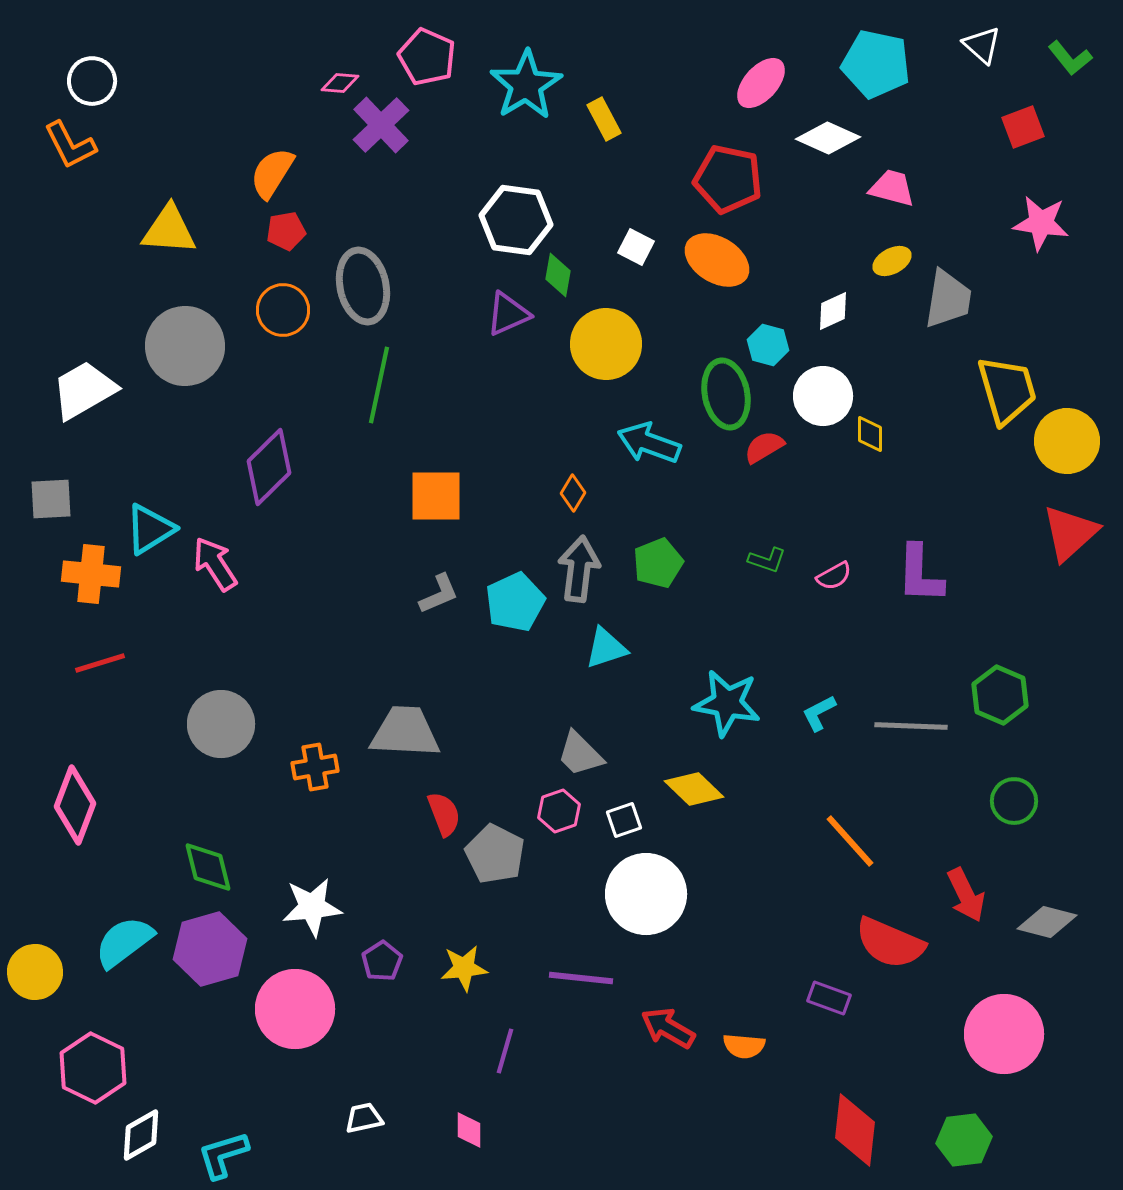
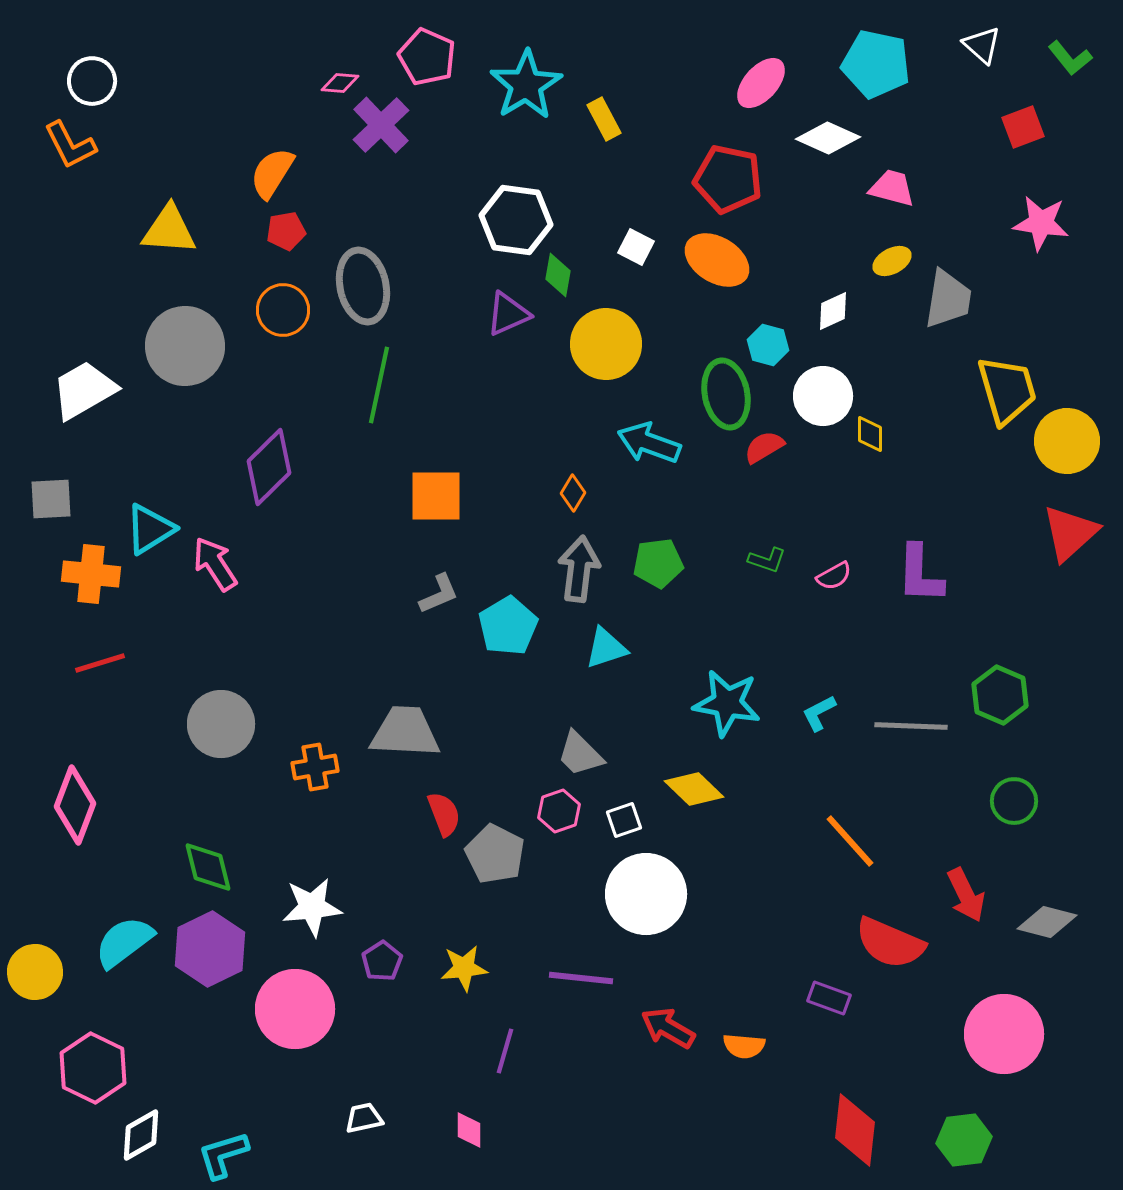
green pentagon at (658, 563): rotated 15 degrees clockwise
cyan pentagon at (515, 602): moved 7 px left, 24 px down; rotated 6 degrees counterclockwise
purple hexagon at (210, 949): rotated 10 degrees counterclockwise
